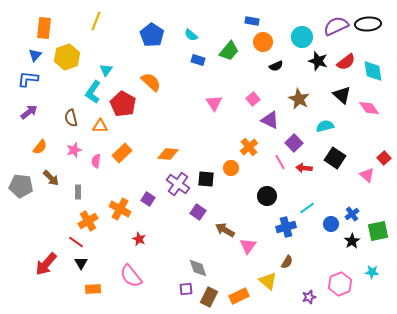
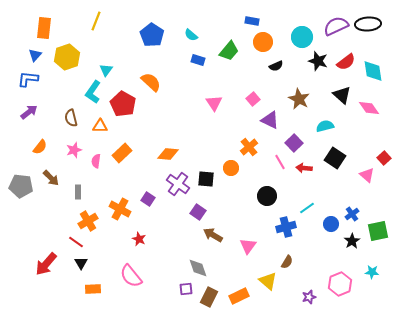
brown arrow at (225, 230): moved 12 px left, 5 px down
